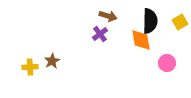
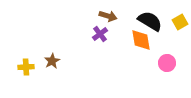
black semicircle: rotated 60 degrees counterclockwise
yellow cross: moved 4 px left
